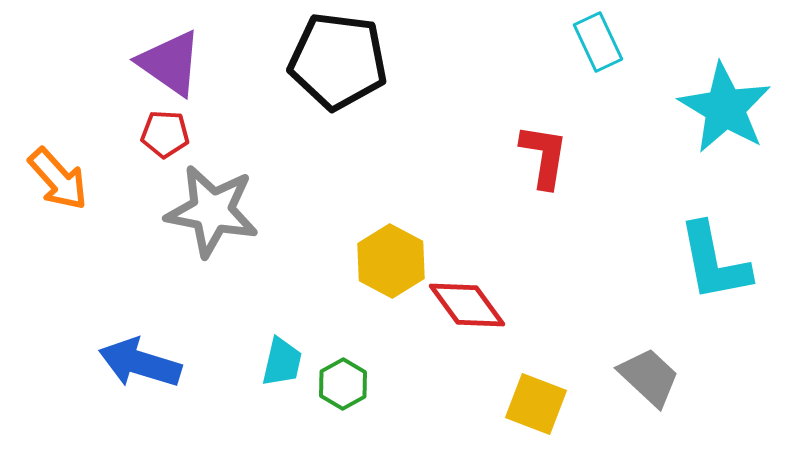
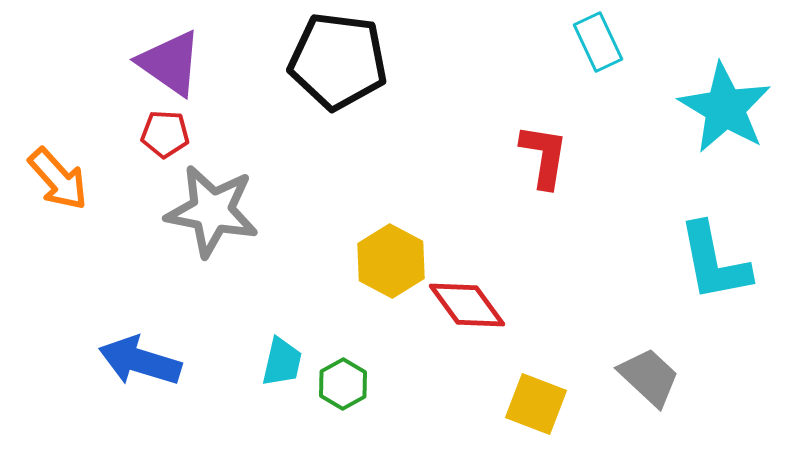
blue arrow: moved 2 px up
